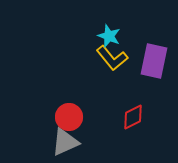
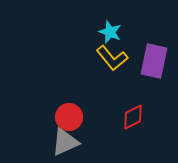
cyan star: moved 1 px right, 4 px up
